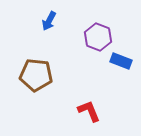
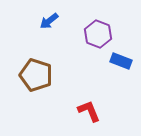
blue arrow: rotated 24 degrees clockwise
purple hexagon: moved 3 px up
brown pentagon: rotated 12 degrees clockwise
